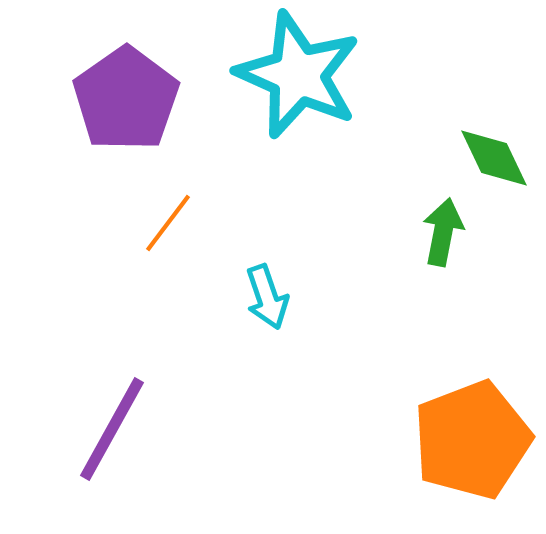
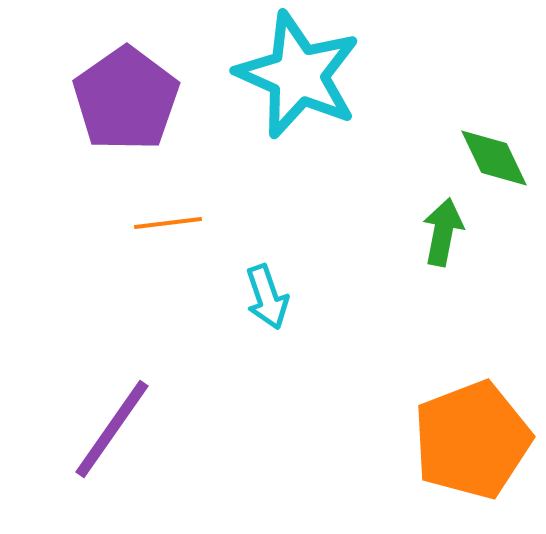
orange line: rotated 46 degrees clockwise
purple line: rotated 6 degrees clockwise
